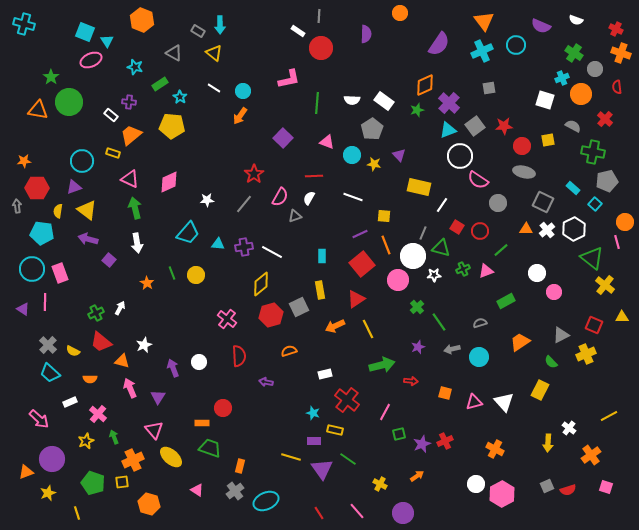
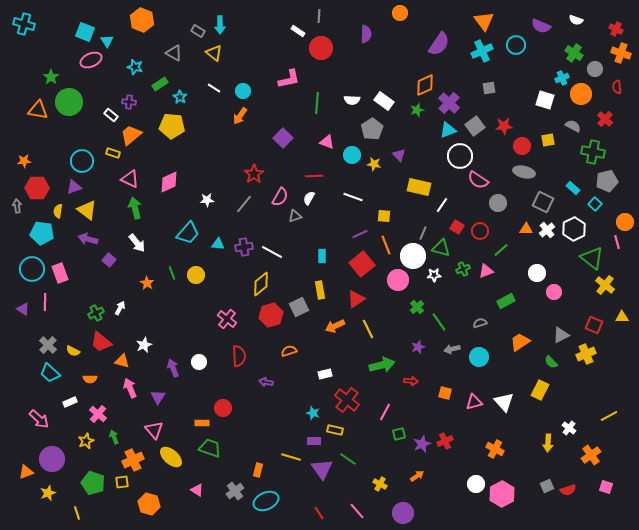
white arrow at (137, 243): rotated 30 degrees counterclockwise
orange rectangle at (240, 466): moved 18 px right, 4 px down
